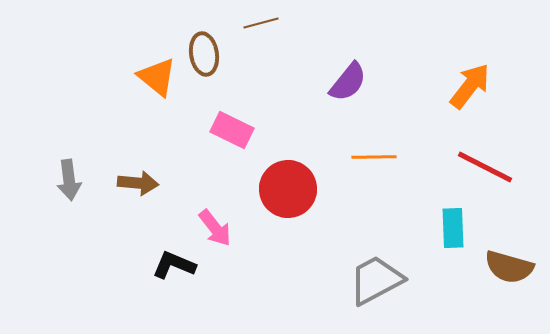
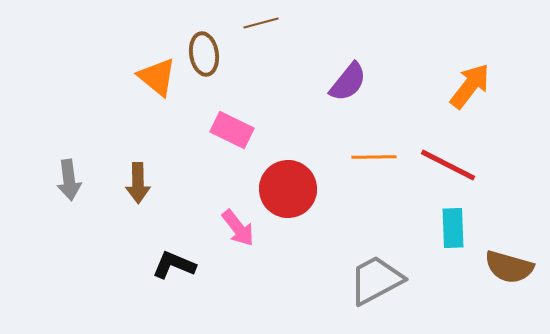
red line: moved 37 px left, 2 px up
brown arrow: rotated 84 degrees clockwise
pink arrow: moved 23 px right
